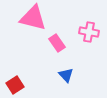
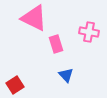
pink triangle: moved 1 px right; rotated 12 degrees clockwise
pink rectangle: moved 1 px left, 1 px down; rotated 18 degrees clockwise
